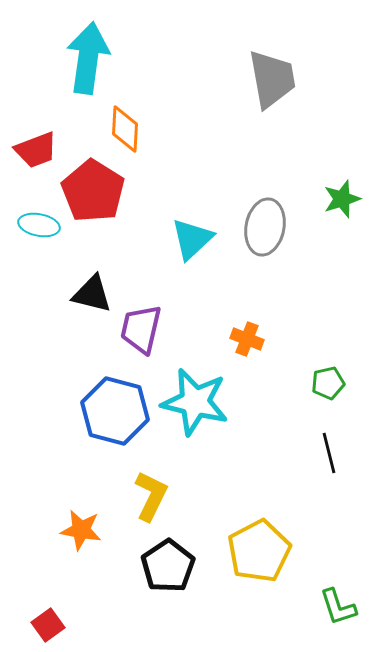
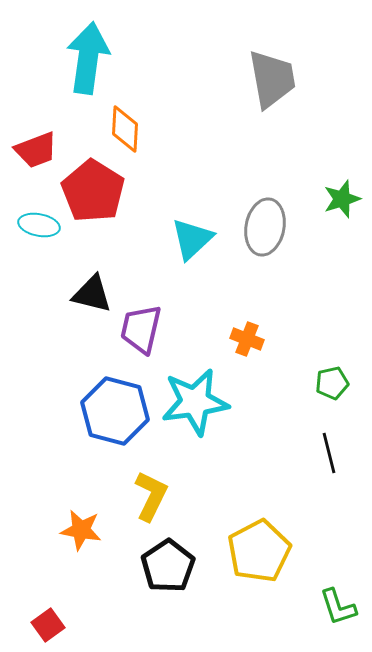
green pentagon: moved 4 px right
cyan star: rotated 22 degrees counterclockwise
